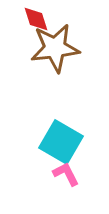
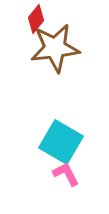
red diamond: rotated 56 degrees clockwise
